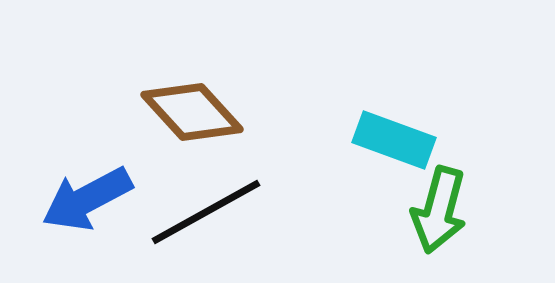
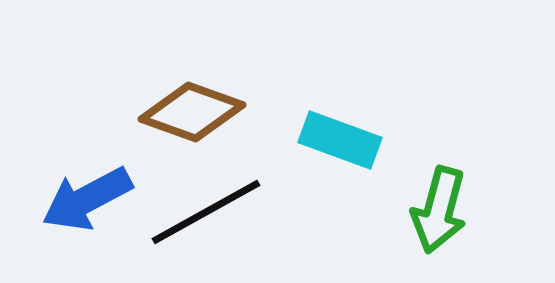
brown diamond: rotated 28 degrees counterclockwise
cyan rectangle: moved 54 px left
